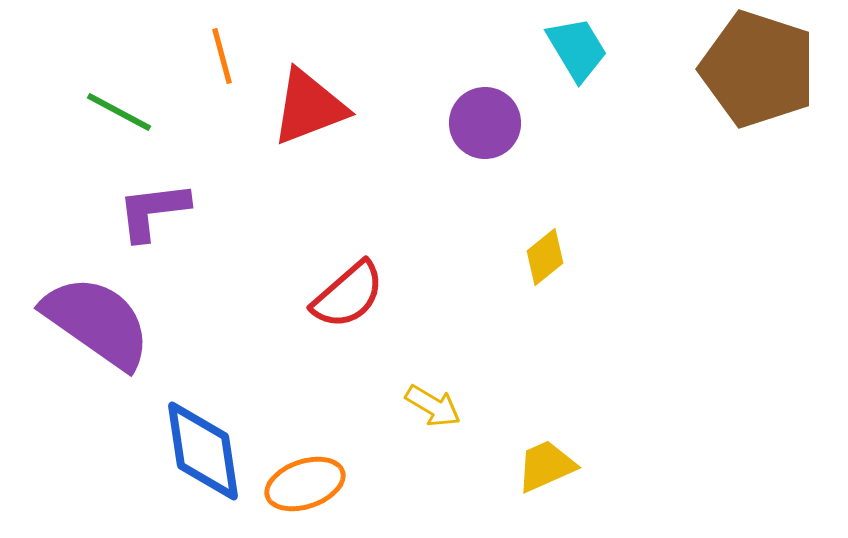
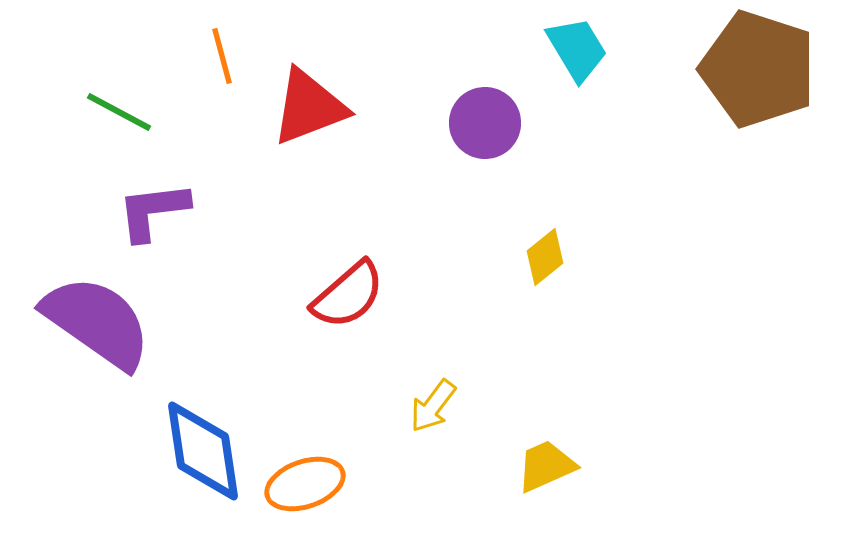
yellow arrow: rotated 96 degrees clockwise
